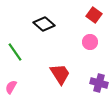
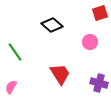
red square: moved 6 px right, 2 px up; rotated 35 degrees clockwise
black diamond: moved 8 px right, 1 px down
